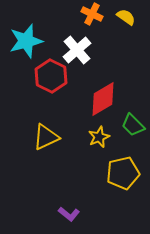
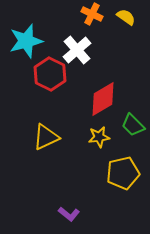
red hexagon: moved 1 px left, 2 px up
yellow star: rotated 15 degrees clockwise
